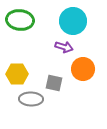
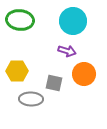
purple arrow: moved 3 px right, 4 px down
orange circle: moved 1 px right, 5 px down
yellow hexagon: moved 3 px up
